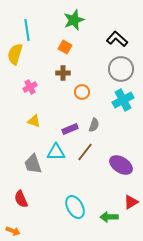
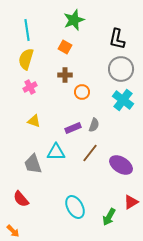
black L-shape: rotated 120 degrees counterclockwise
yellow semicircle: moved 11 px right, 5 px down
brown cross: moved 2 px right, 2 px down
cyan cross: rotated 25 degrees counterclockwise
purple rectangle: moved 3 px right, 1 px up
brown line: moved 5 px right, 1 px down
red semicircle: rotated 18 degrees counterclockwise
green arrow: rotated 60 degrees counterclockwise
orange arrow: rotated 24 degrees clockwise
